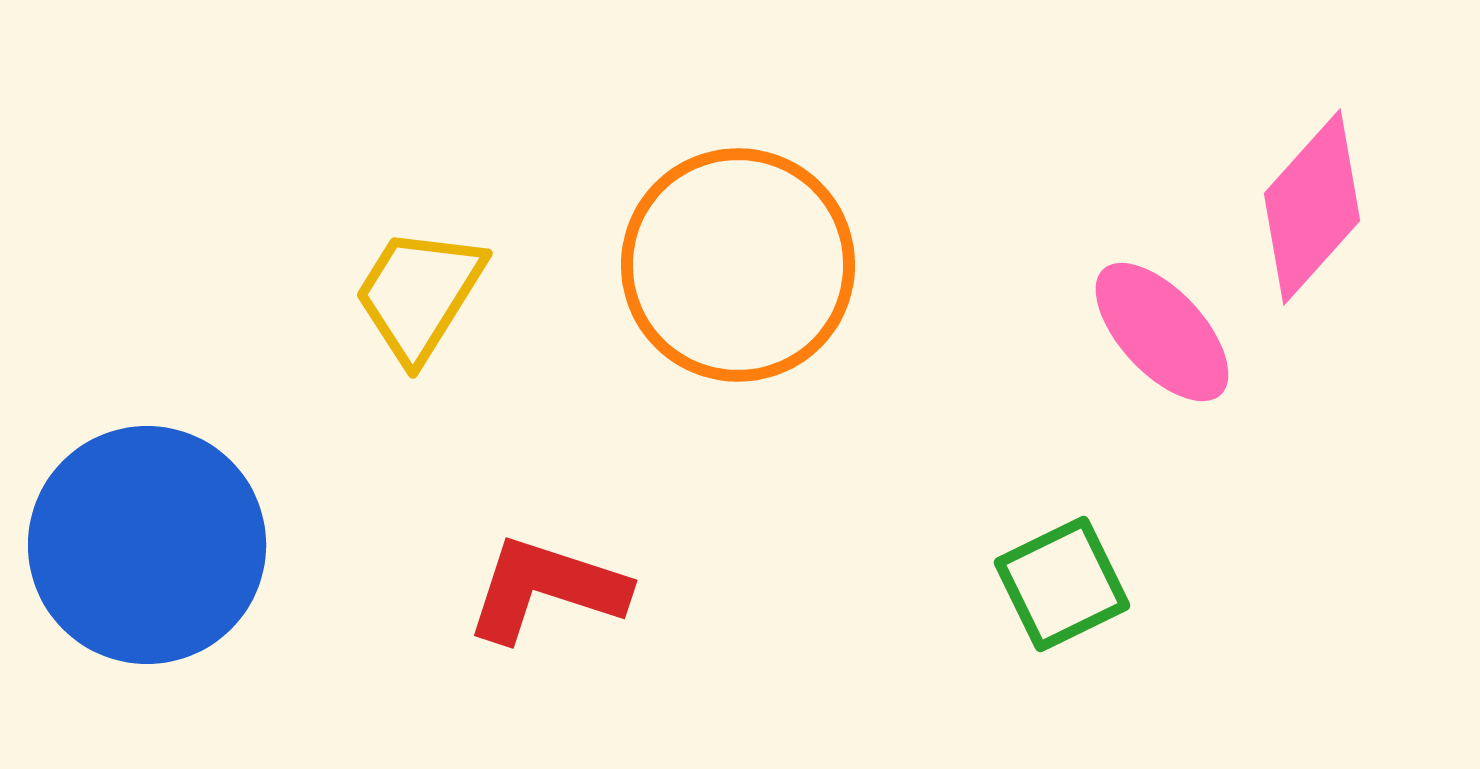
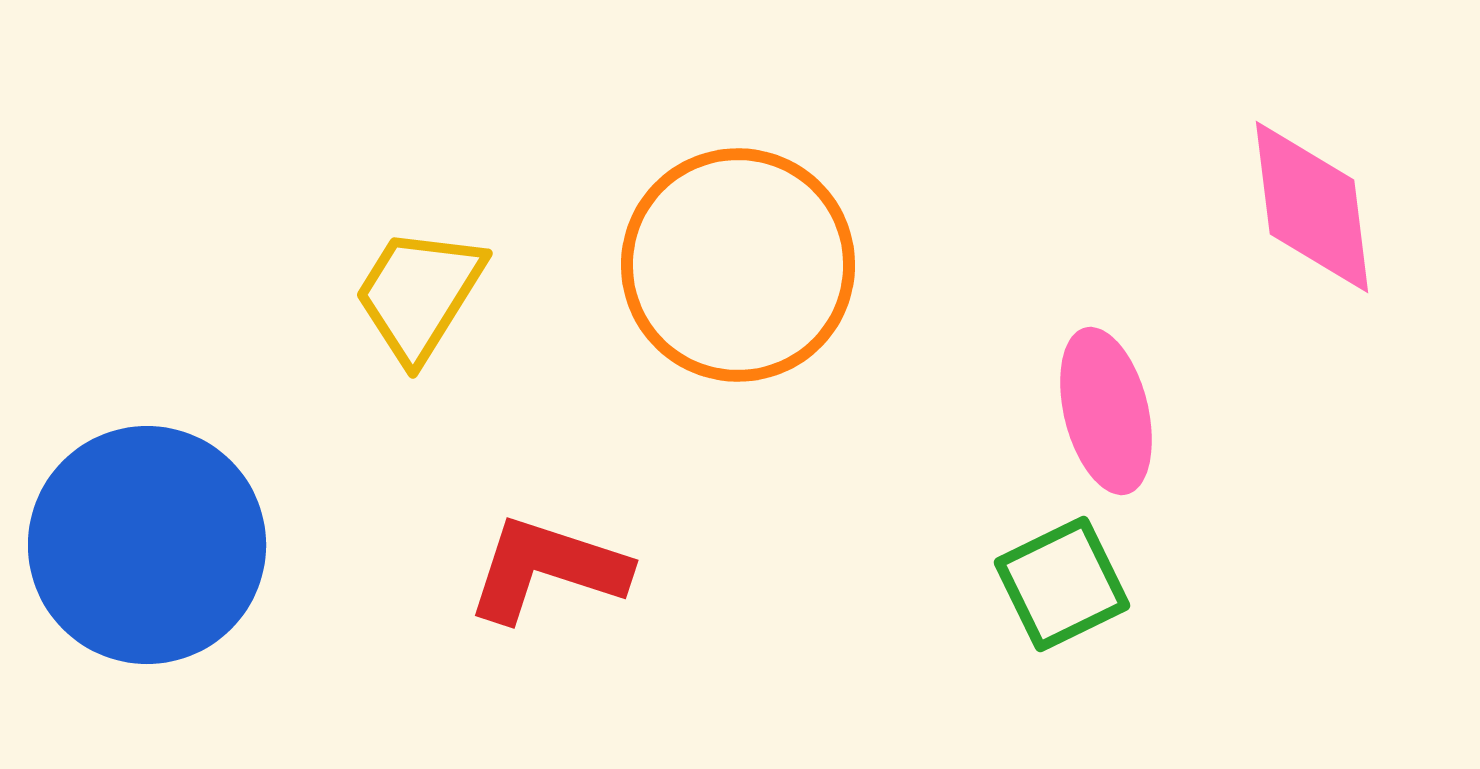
pink diamond: rotated 49 degrees counterclockwise
pink ellipse: moved 56 px left, 79 px down; rotated 29 degrees clockwise
red L-shape: moved 1 px right, 20 px up
